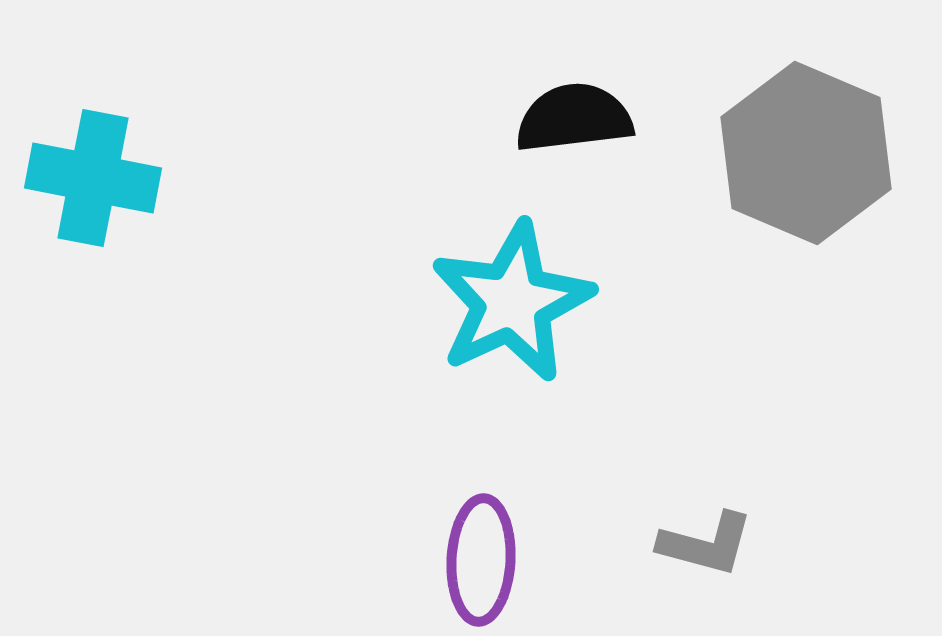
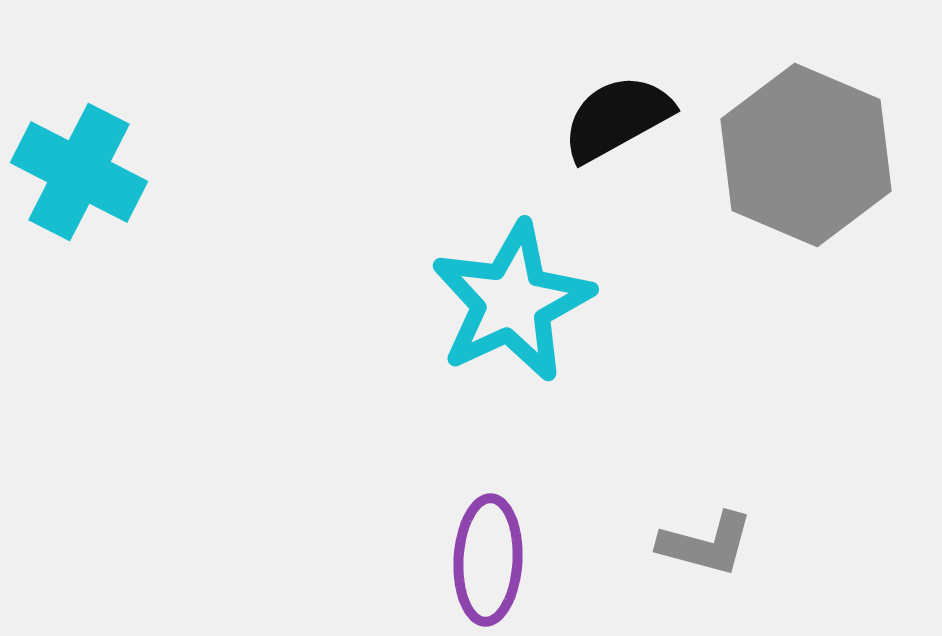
black semicircle: moved 43 px right; rotated 22 degrees counterclockwise
gray hexagon: moved 2 px down
cyan cross: moved 14 px left, 6 px up; rotated 16 degrees clockwise
purple ellipse: moved 7 px right
